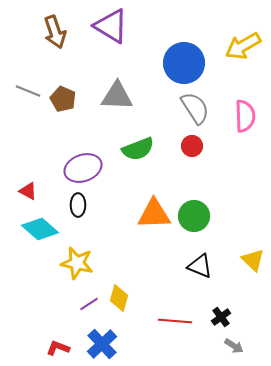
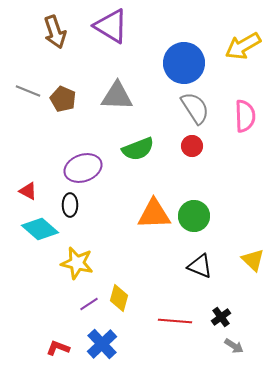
black ellipse: moved 8 px left
